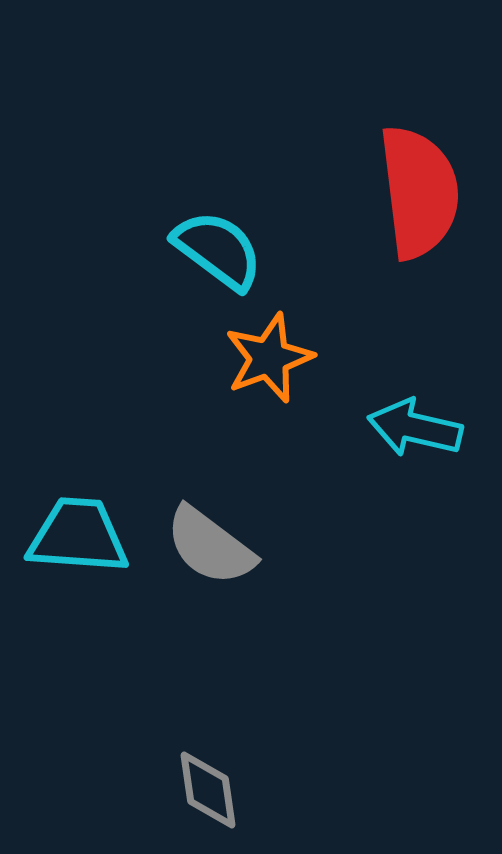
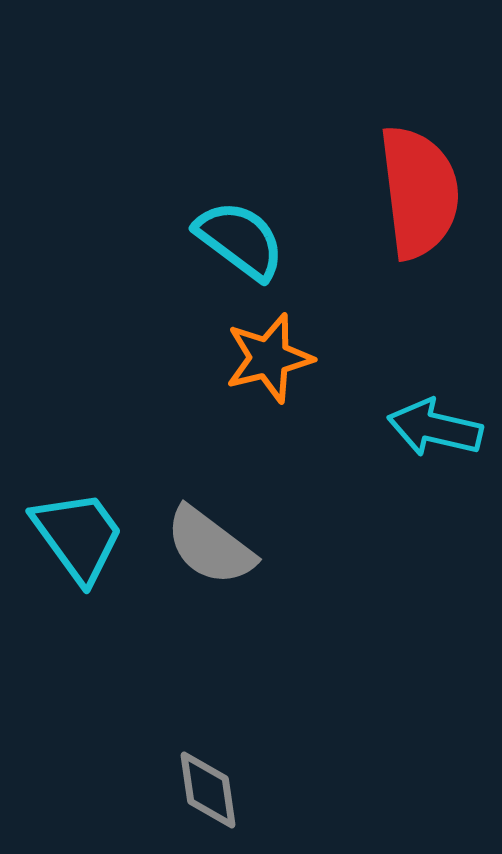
cyan semicircle: moved 22 px right, 10 px up
orange star: rotated 6 degrees clockwise
cyan arrow: moved 20 px right
cyan trapezoid: rotated 50 degrees clockwise
